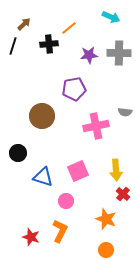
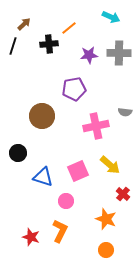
yellow arrow: moved 6 px left, 5 px up; rotated 45 degrees counterclockwise
